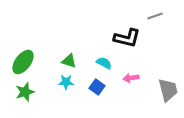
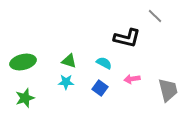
gray line: rotated 63 degrees clockwise
green ellipse: rotated 40 degrees clockwise
pink arrow: moved 1 px right, 1 px down
blue square: moved 3 px right, 1 px down
green star: moved 6 px down
